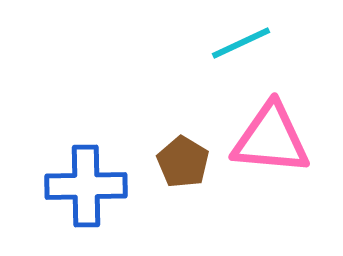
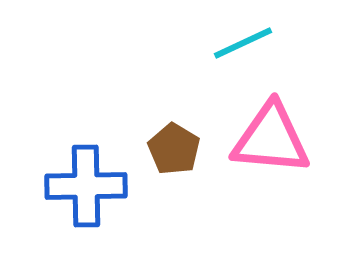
cyan line: moved 2 px right
brown pentagon: moved 9 px left, 13 px up
